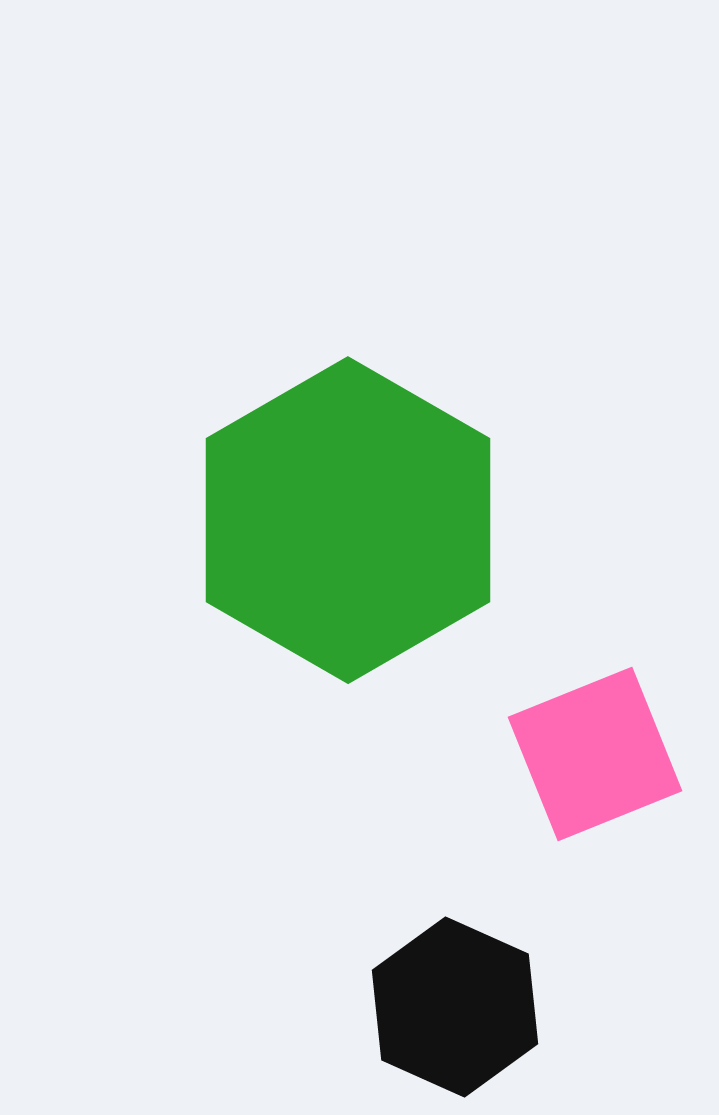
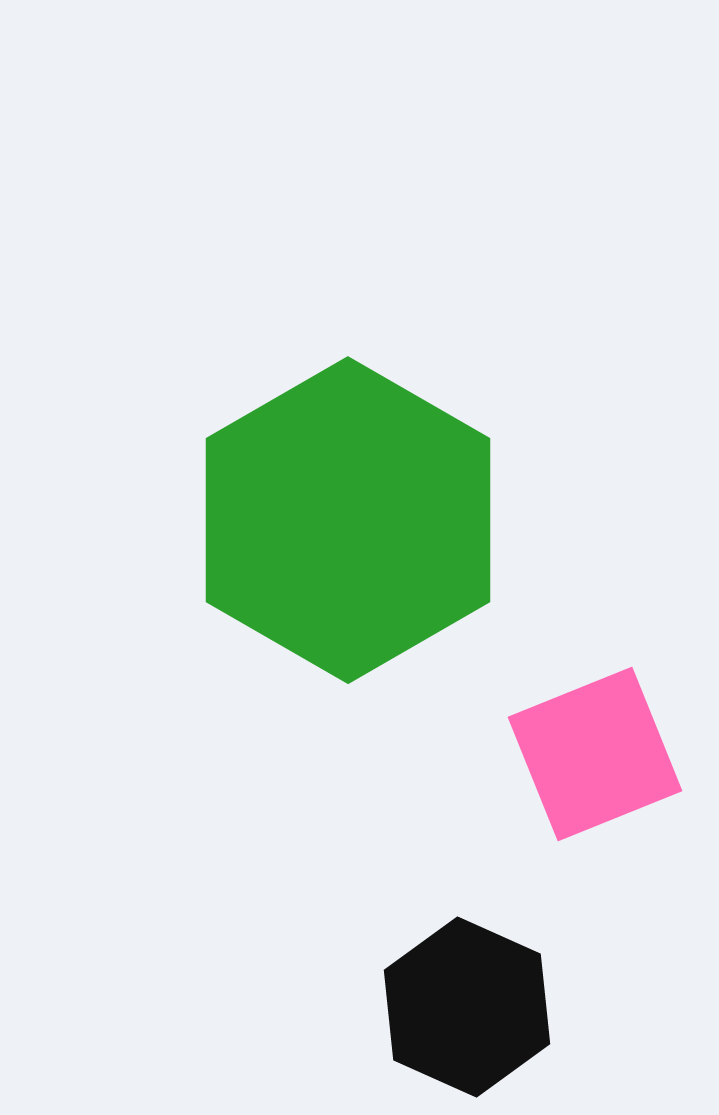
black hexagon: moved 12 px right
